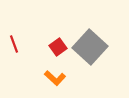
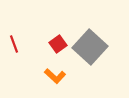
red square: moved 3 px up
orange L-shape: moved 2 px up
